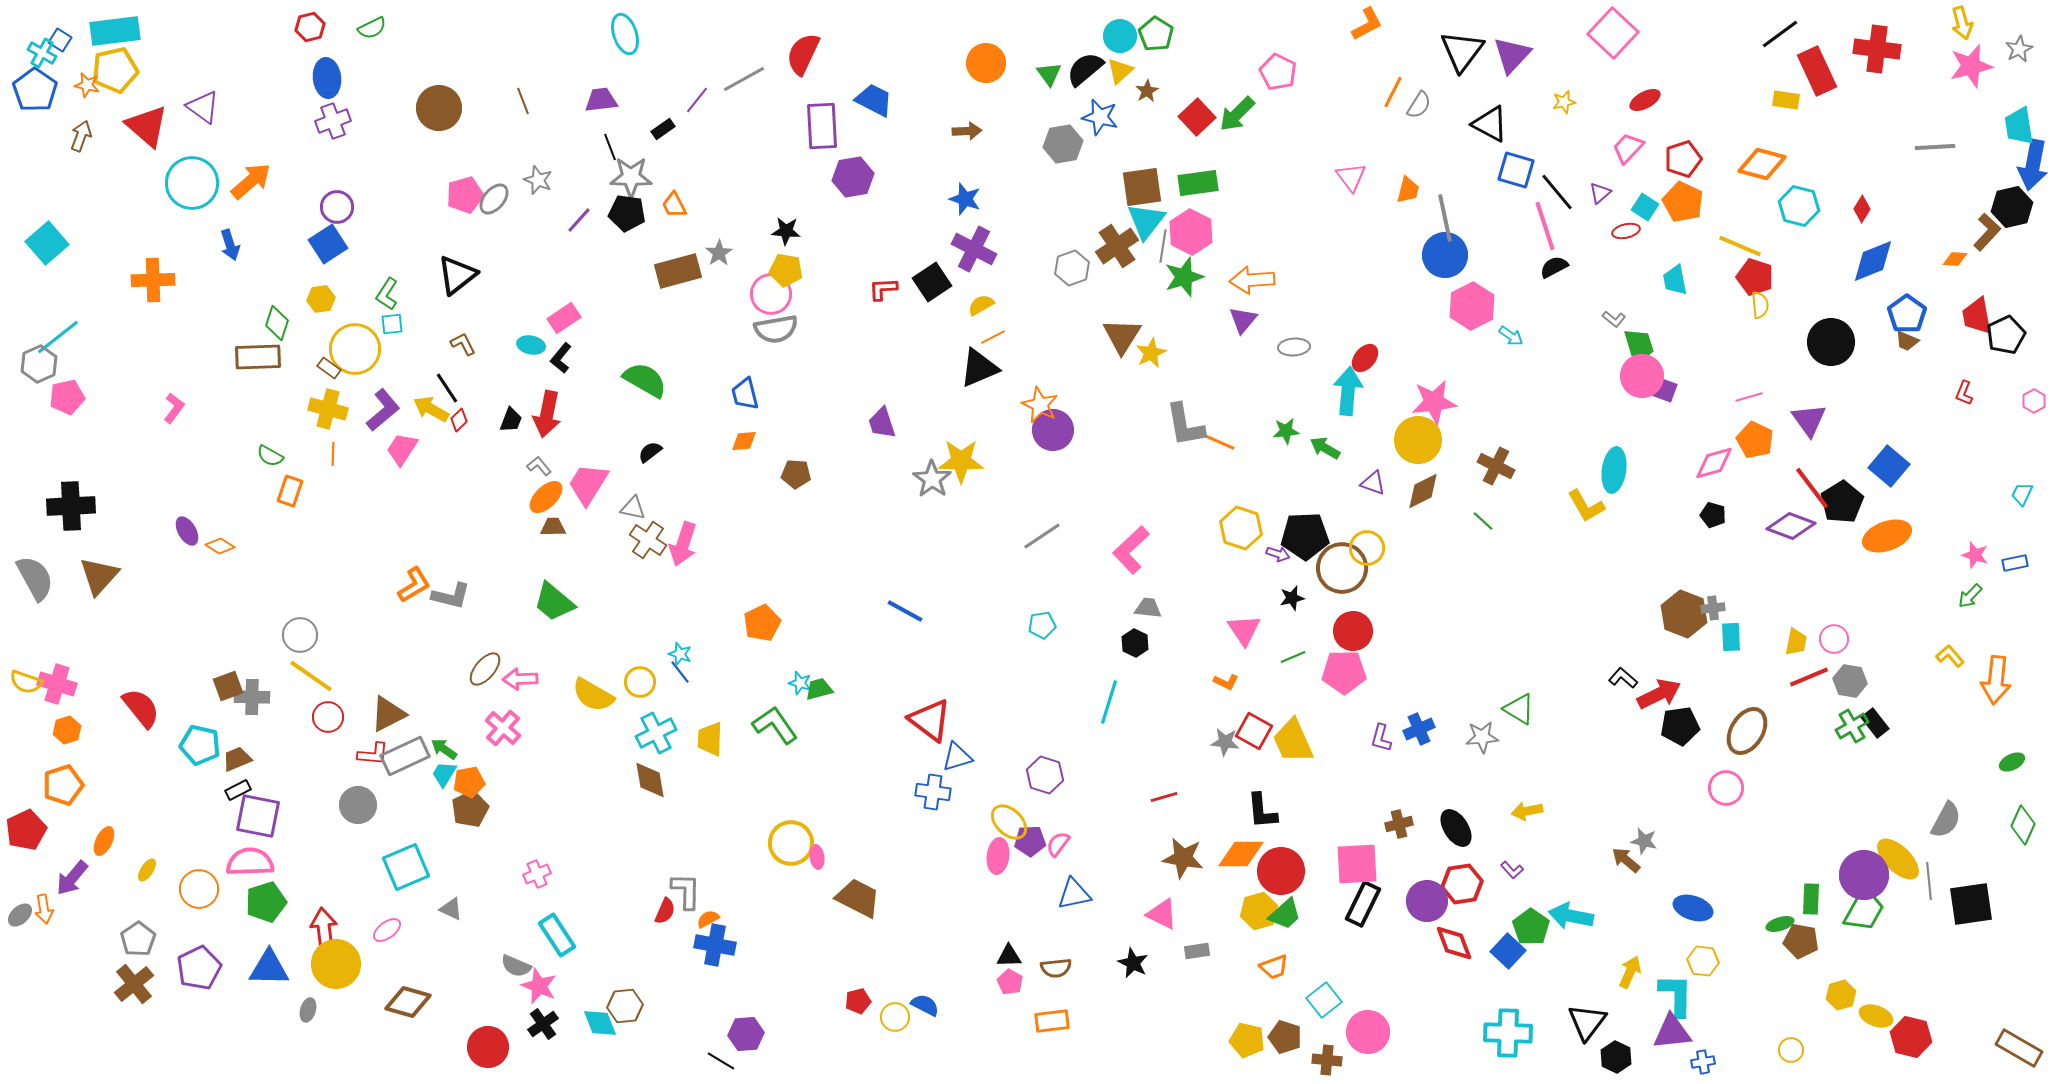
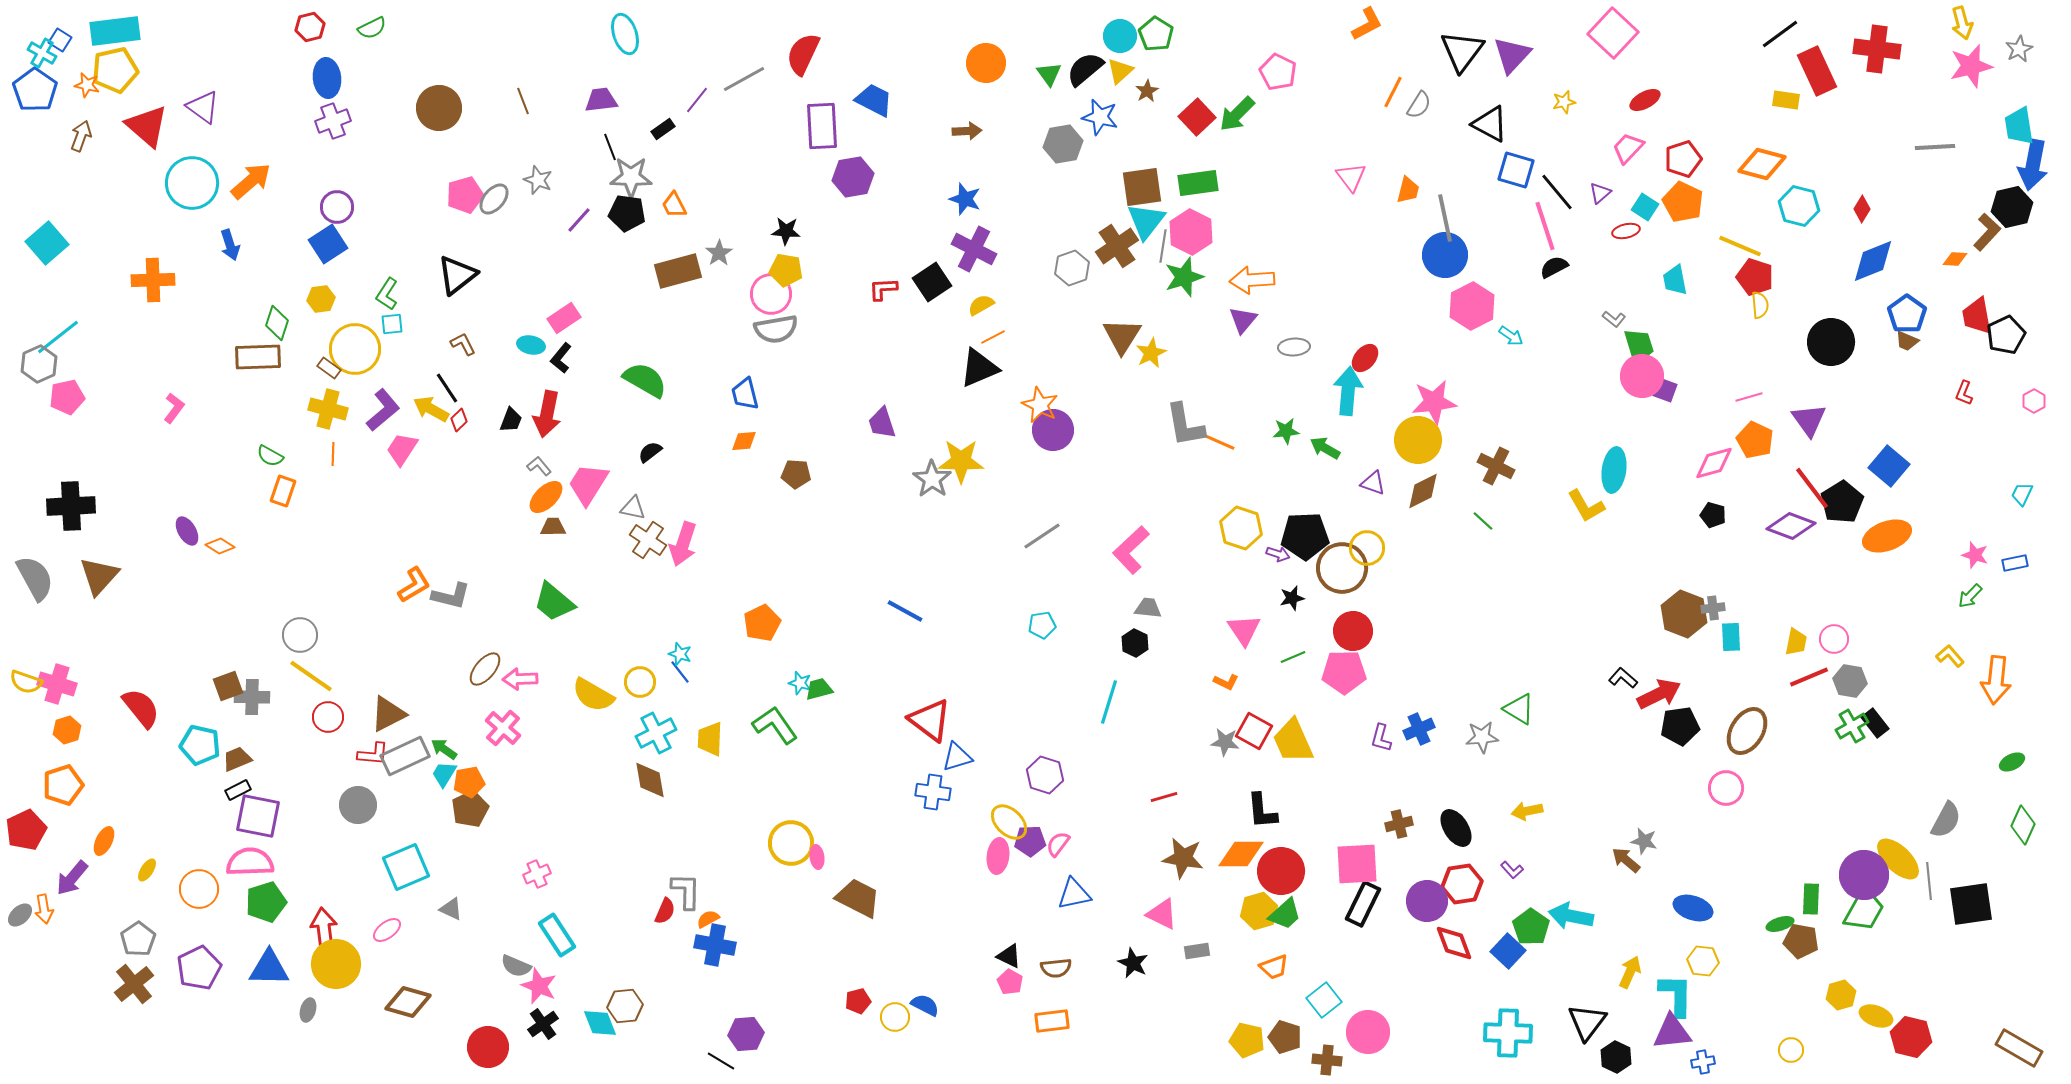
orange rectangle at (290, 491): moved 7 px left
black triangle at (1009, 956): rotated 28 degrees clockwise
